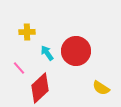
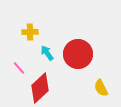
yellow cross: moved 3 px right
red circle: moved 2 px right, 3 px down
yellow semicircle: rotated 30 degrees clockwise
